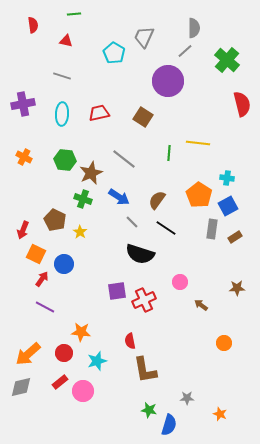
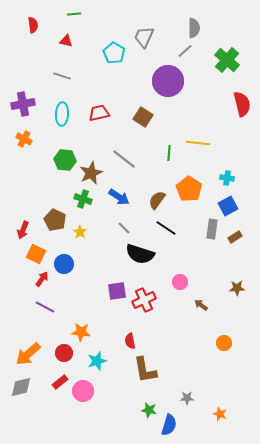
orange cross at (24, 157): moved 18 px up
orange pentagon at (199, 195): moved 10 px left, 6 px up
gray line at (132, 222): moved 8 px left, 6 px down
